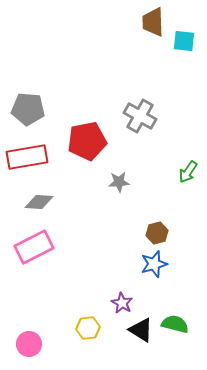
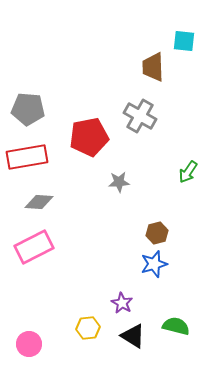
brown trapezoid: moved 45 px down
red pentagon: moved 2 px right, 4 px up
green semicircle: moved 1 px right, 2 px down
black triangle: moved 8 px left, 6 px down
